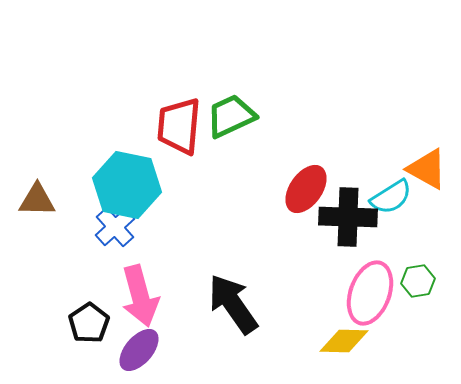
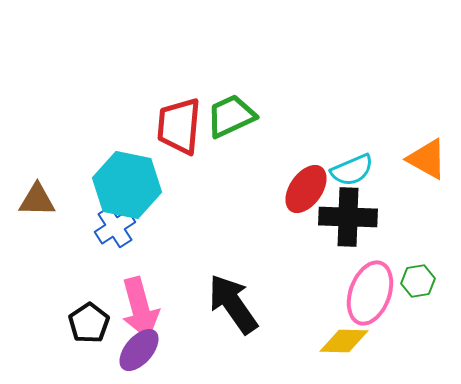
orange triangle: moved 10 px up
cyan semicircle: moved 39 px left, 27 px up; rotated 9 degrees clockwise
blue cross: rotated 9 degrees clockwise
pink arrow: moved 12 px down
